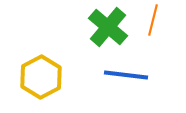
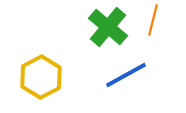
blue line: rotated 36 degrees counterclockwise
